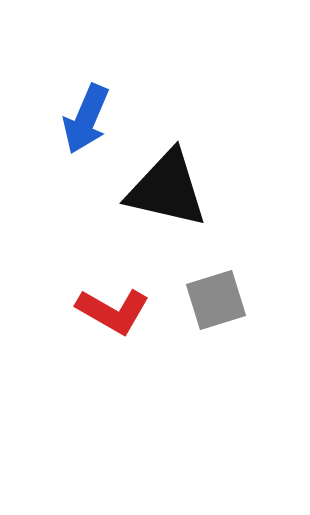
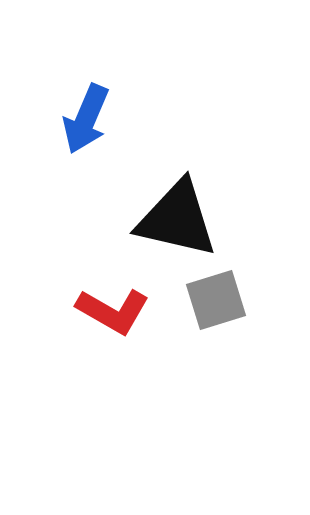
black triangle: moved 10 px right, 30 px down
